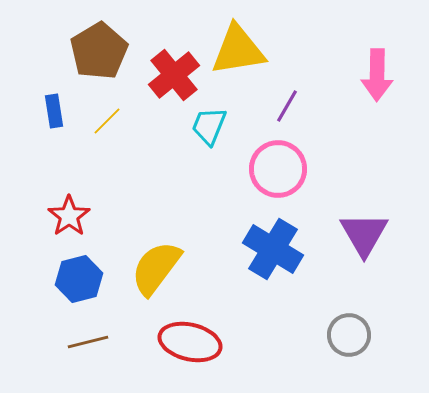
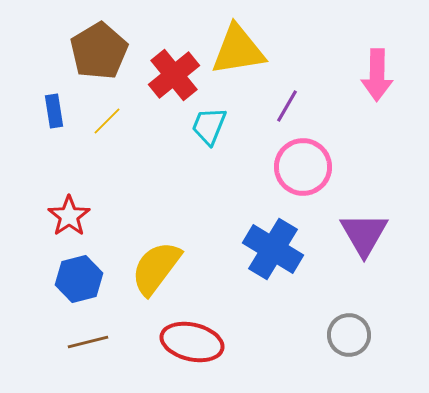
pink circle: moved 25 px right, 2 px up
red ellipse: moved 2 px right
